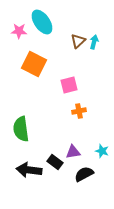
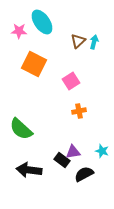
pink square: moved 2 px right, 4 px up; rotated 18 degrees counterclockwise
green semicircle: rotated 40 degrees counterclockwise
black rectangle: moved 7 px right, 2 px up
